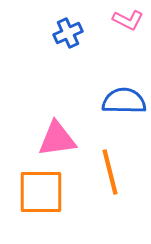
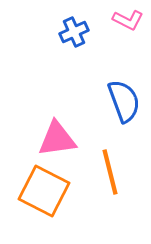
blue cross: moved 6 px right, 1 px up
blue semicircle: rotated 69 degrees clockwise
orange square: moved 3 px right, 1 px up; rotated 27 degrees clockwise
